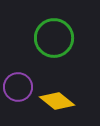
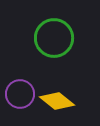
purple circle: moved 2 px right, 7 px down
